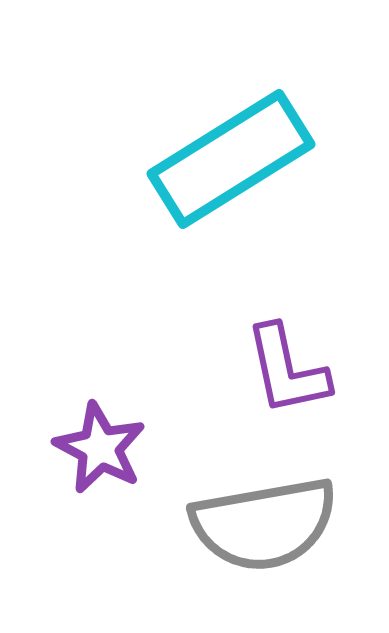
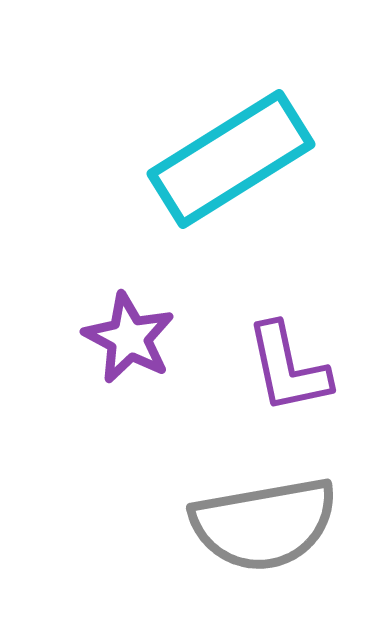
purple L-shape: moved 1 px right, 2 px up
purple star: moved 29 px right, 110 px up
